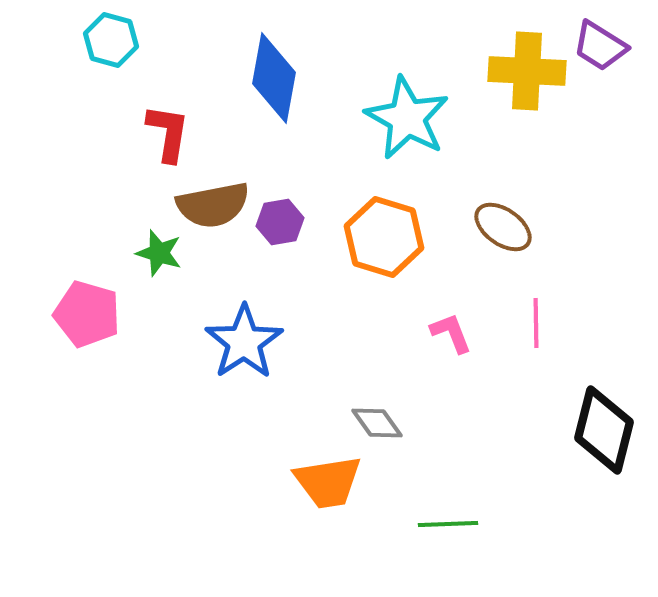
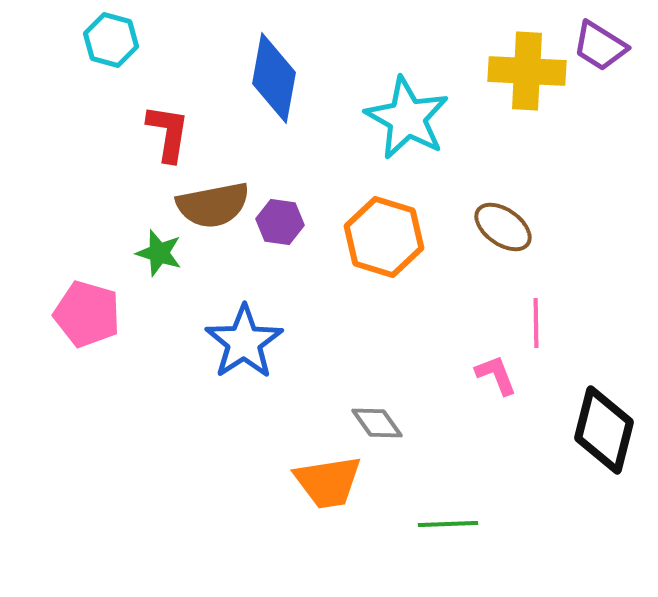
purple hexagon: rotated 18 degrees clockwise
pink L-shape: moved 45 px right, 42 px down
